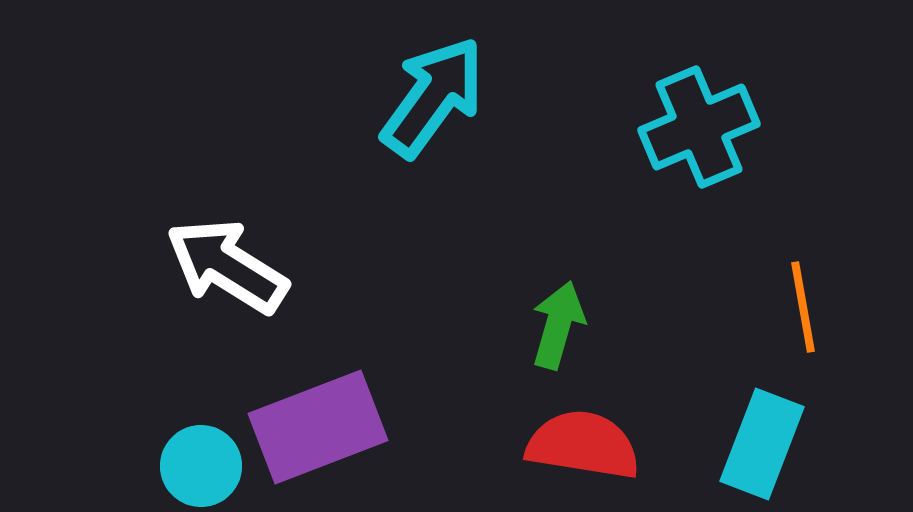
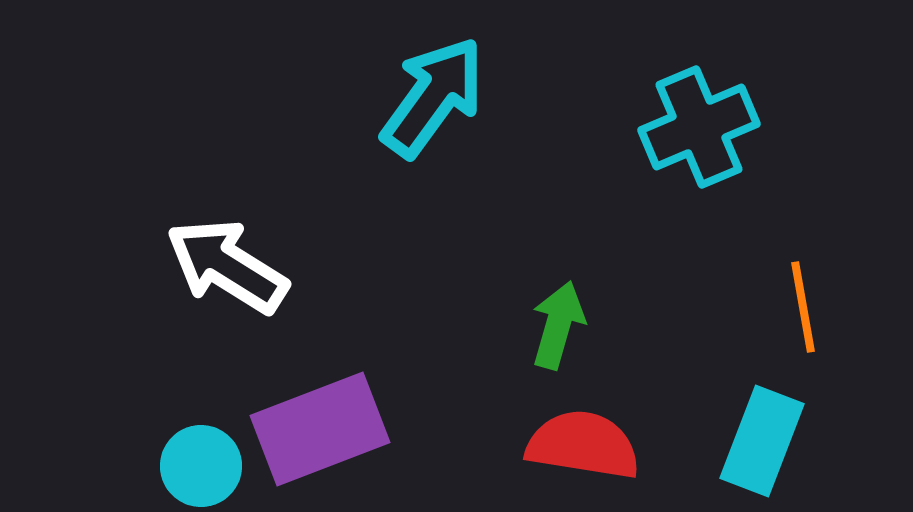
purple rectangle: moved 2 px right, 2 px down
cyan rectangle: moved 3 px up
